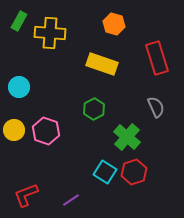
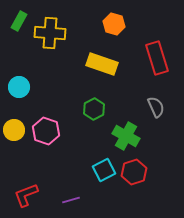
green cross: moved 1 px left, 1 px up; rotated 12 degrees counterclockwise
cyan square: moved 1 px left, 2 px up; rotated 30 degrees clockwise
purple line: rotated 18 degrees clockwise
